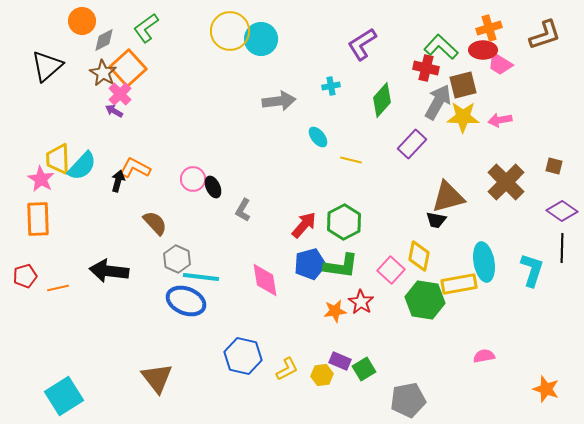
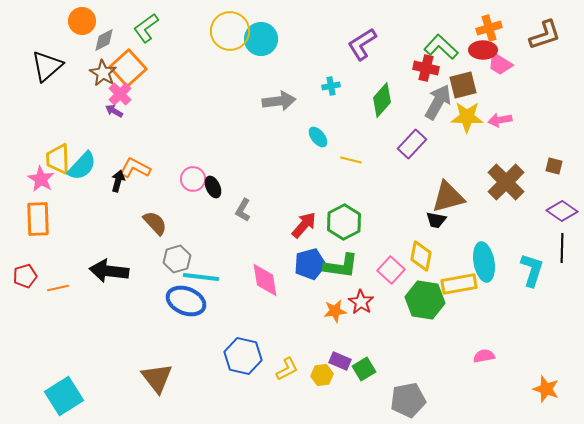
yellow star at (463, 117): moved 4 px right
yellow diamond at (419, 256): moved 2 px right
gray hexagon at (177, 259): rotated 20 degrees clockwise
